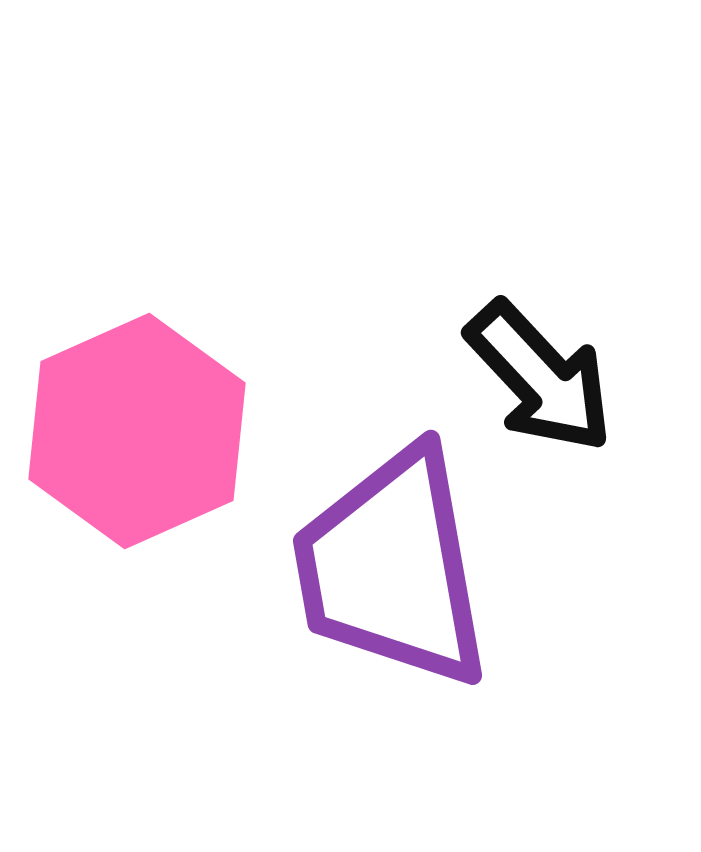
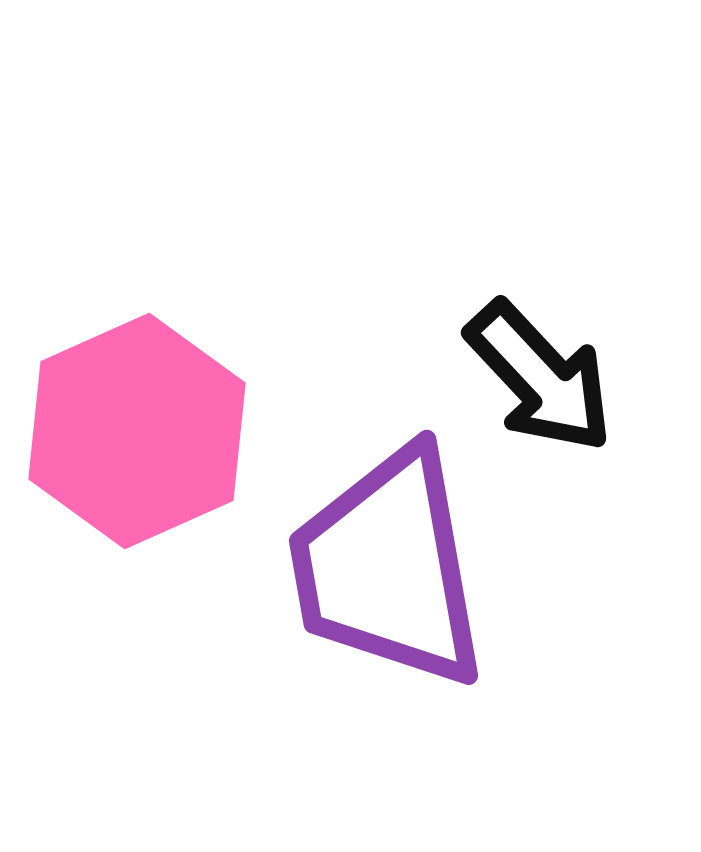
purple trapezoid: moved 4 px left
